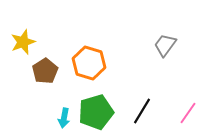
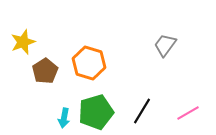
pink line: rotated 25 degrees clockwise
